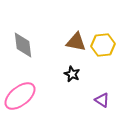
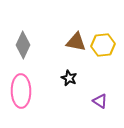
gray diamond: rotated 32 degrees clockwise
black star: moved 3 px left, 4 px down
pink ellipse: moved 1 px right, 5 px up; rotated 52 degrees counterclockwise
purple triangle: moved 2 px left, 1 px down
